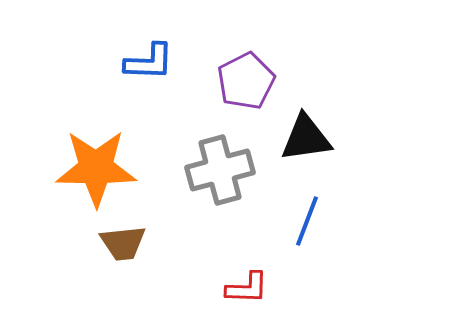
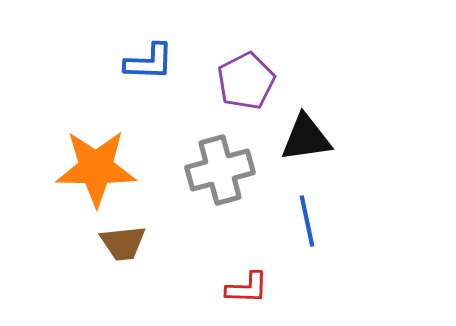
blue line: rotated 33 degrees counterclockwise
